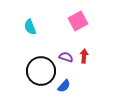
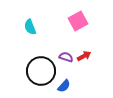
red arrow: rotated 56 degrees clockwise
